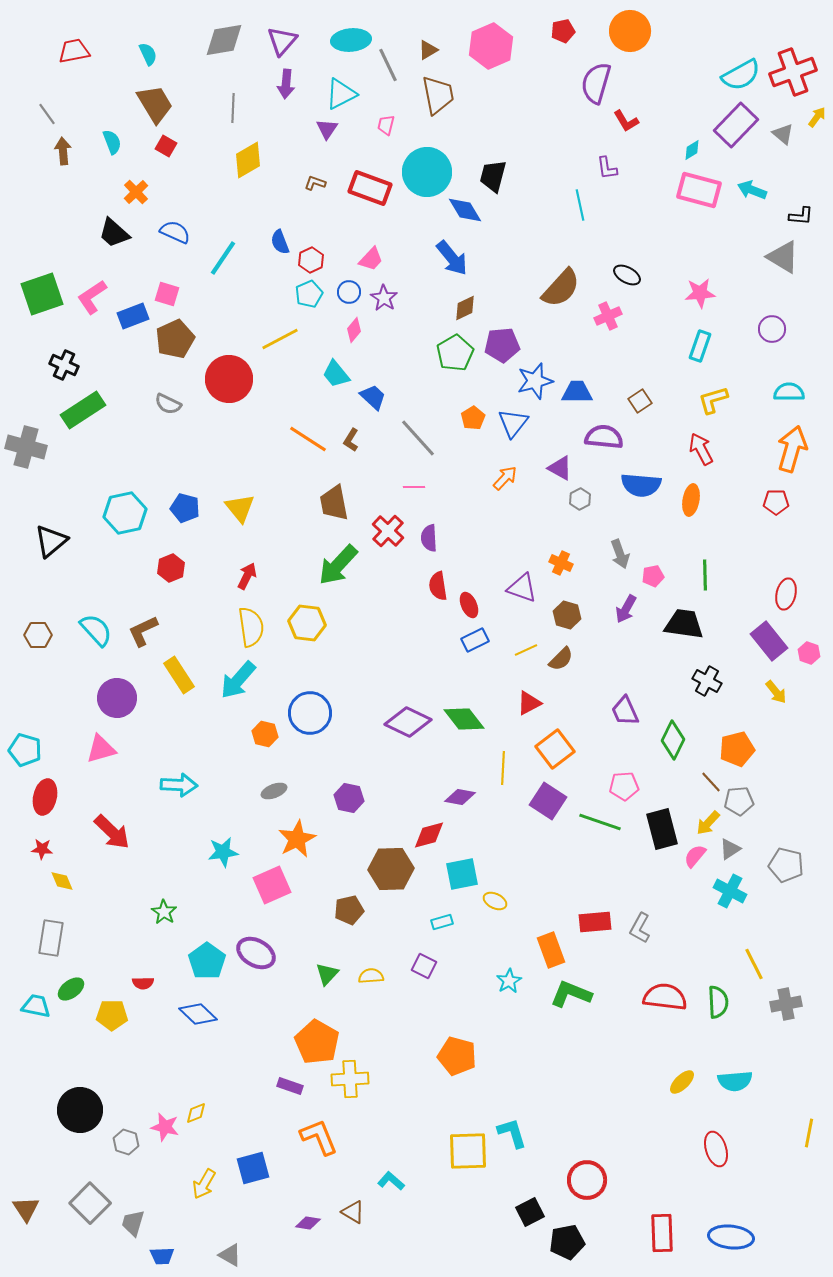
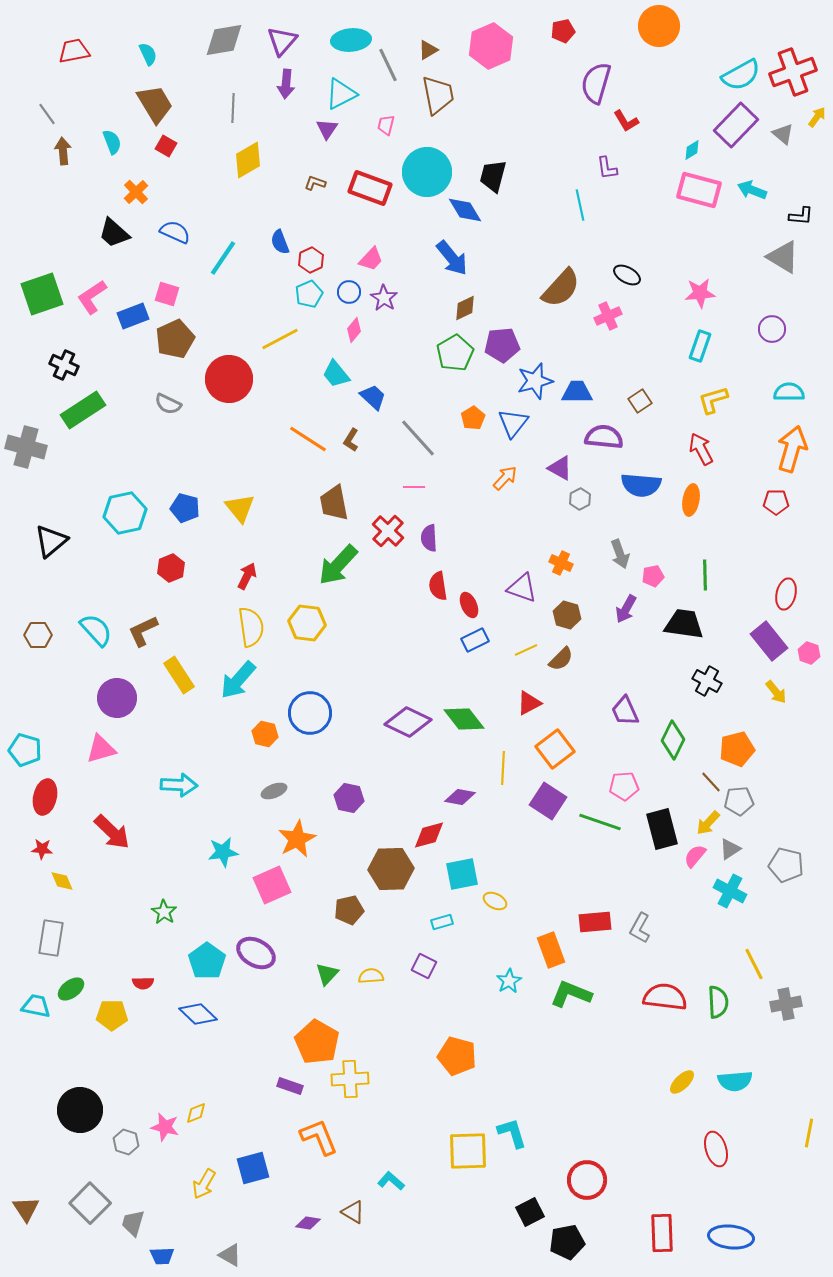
orange circle at (630, 31): moved 29 px right, 5 px up
